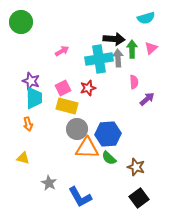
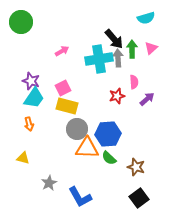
black arrow: rotated 45 degrees clockwise
red star: moved 29 px right, 8 px down
cyan trapezoid: rotated 35 degrees clockwise
orange arrow: moved 1 px right
gray star: rotated 14 degrees clockwise
